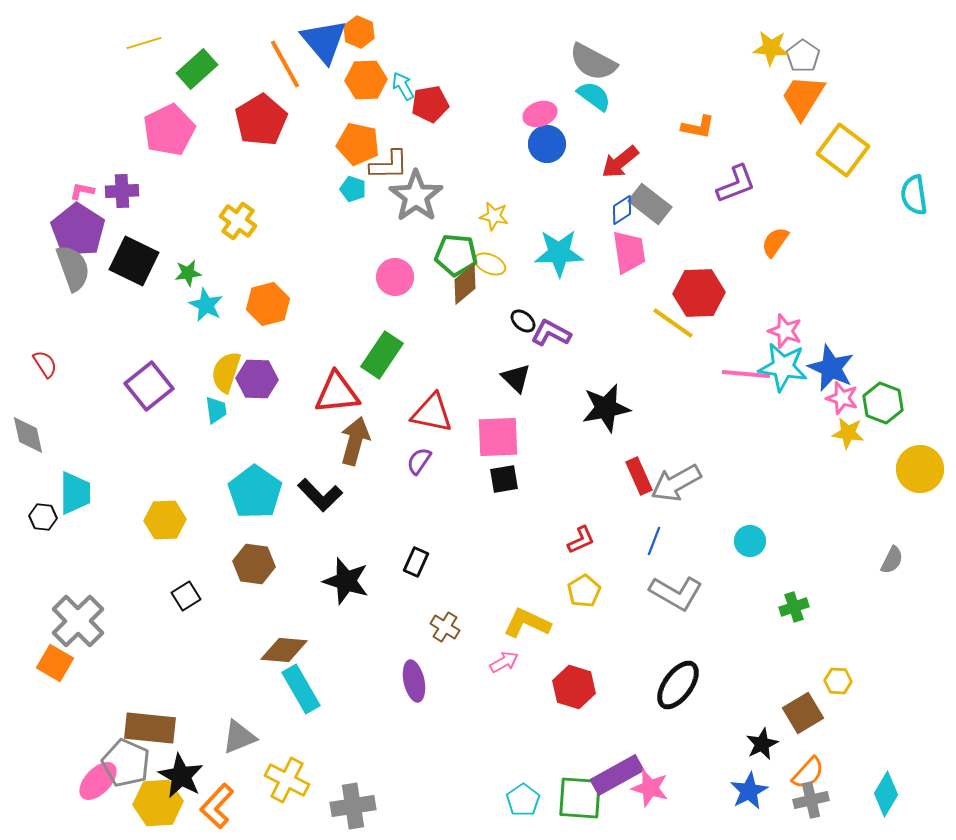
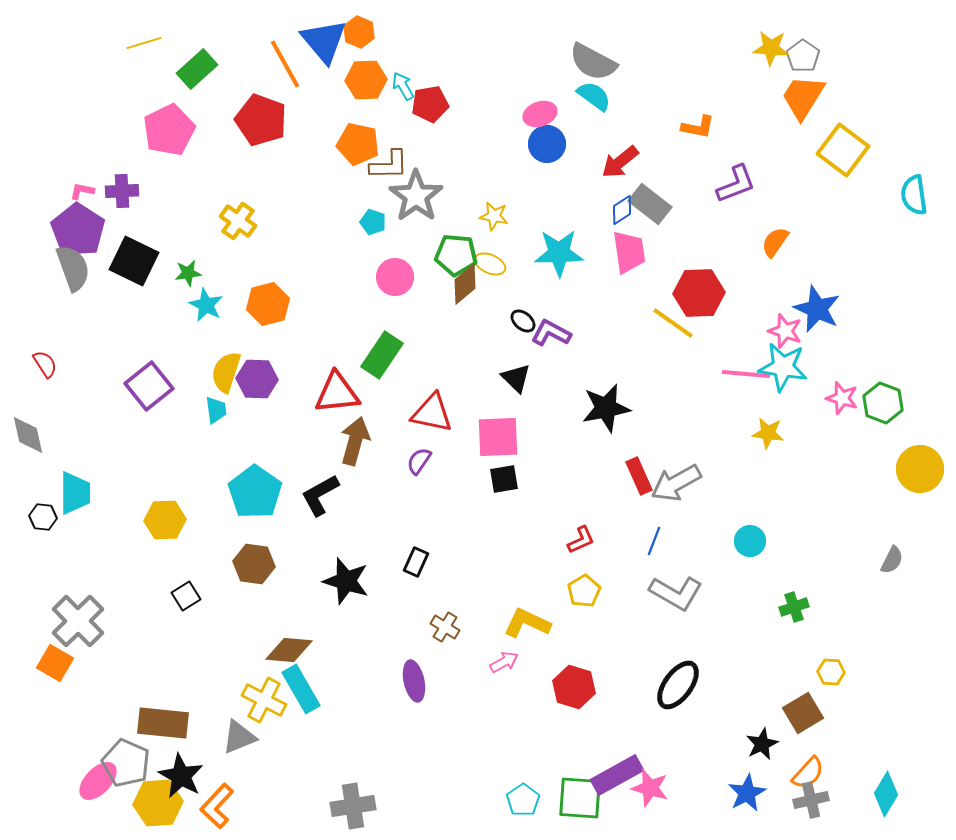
red pentagon at (261, 120): rotated 21 degrees counterclockwise
cyan pentagon at (353, 189): moved 20 px right, 33 px down
blue star at (831, 368): moved 14 px left, 59 px up
yellow star at (848, 433): moved 80 px left
black L-shape at (320, 495): rotated 105 degrees clockwise
brown diamond at (284, 650): moved 5 px right
yellow hexagon at (838, 681): moved 7 px left, 9 px up
brown rectangle at (150, 728): moved 13 px right, 5 px up
yellow cross at (287, 780): moved 23 px left, 80 px up
blue star at (749, 791): moved 2 px left, 2 px down
